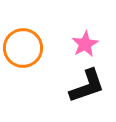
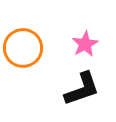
black L-shape: moved 5 px left, 3 px down
